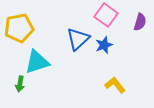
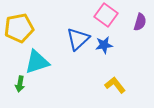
blue star: rotated 12 degrees clockwise
